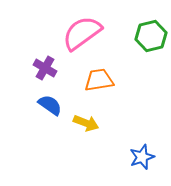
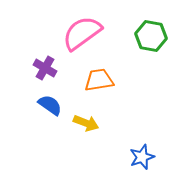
green hexagon: rotated 24 degrees clockwise
